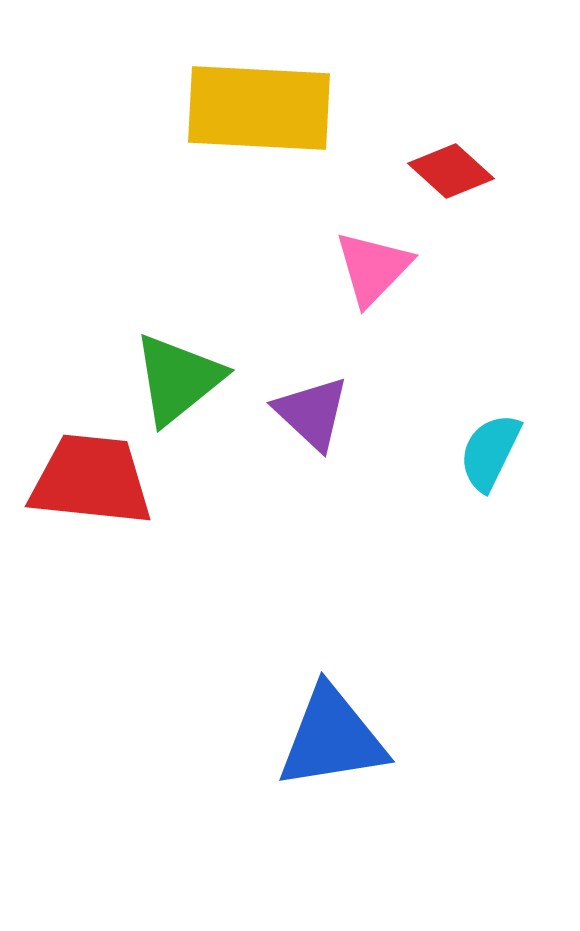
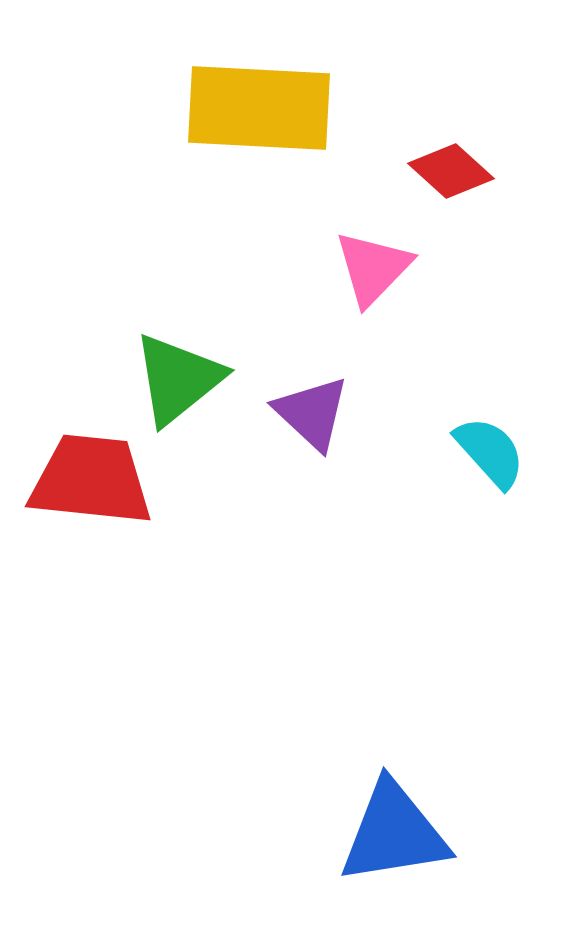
cyan semicircle: rotated 112 degrees clockwise
blue triangle: moved 62 px right, 95 px down
